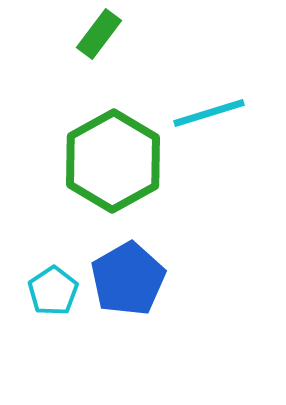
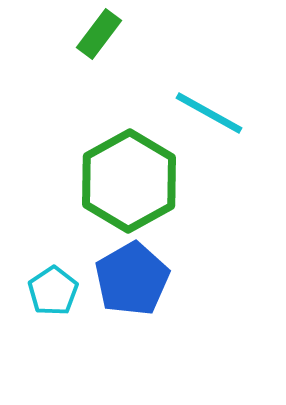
cyan line: rotated 46 degrees clockwise
green hexagon: moved 16 px right, 20 px down
blue pentagon: moved 4 px right
